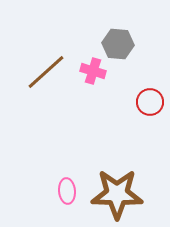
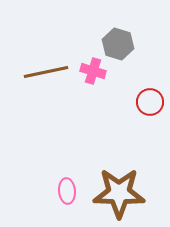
gray hexagon: rotated 12 degrees clockwise
brown line: rotated 30 degrees clockwise
brown star: moved 2 px right, 1 px up
